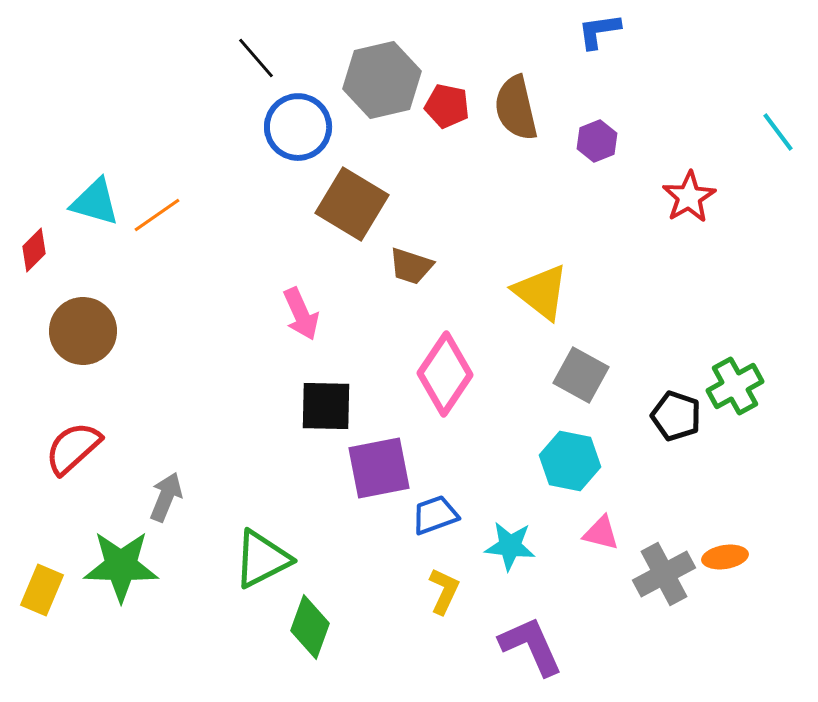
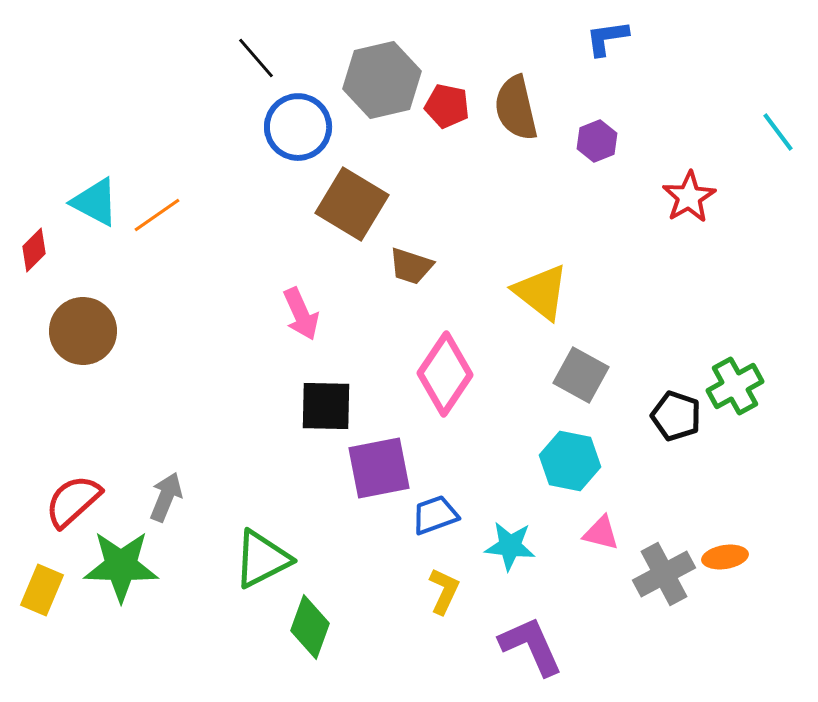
blue L-shape: moved 8 px right, 7 px down
cyan triangle: rotated 12 degrees clockwise
red semicircle: moved 53 px down
